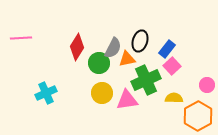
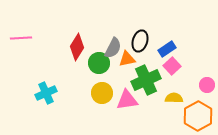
blue rectangle: rotated 18 degrees clockwise
